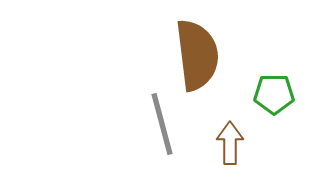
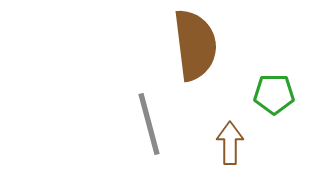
brown semicircle: moved 2 px left, 10 px up
gray line: moved 13 px left
